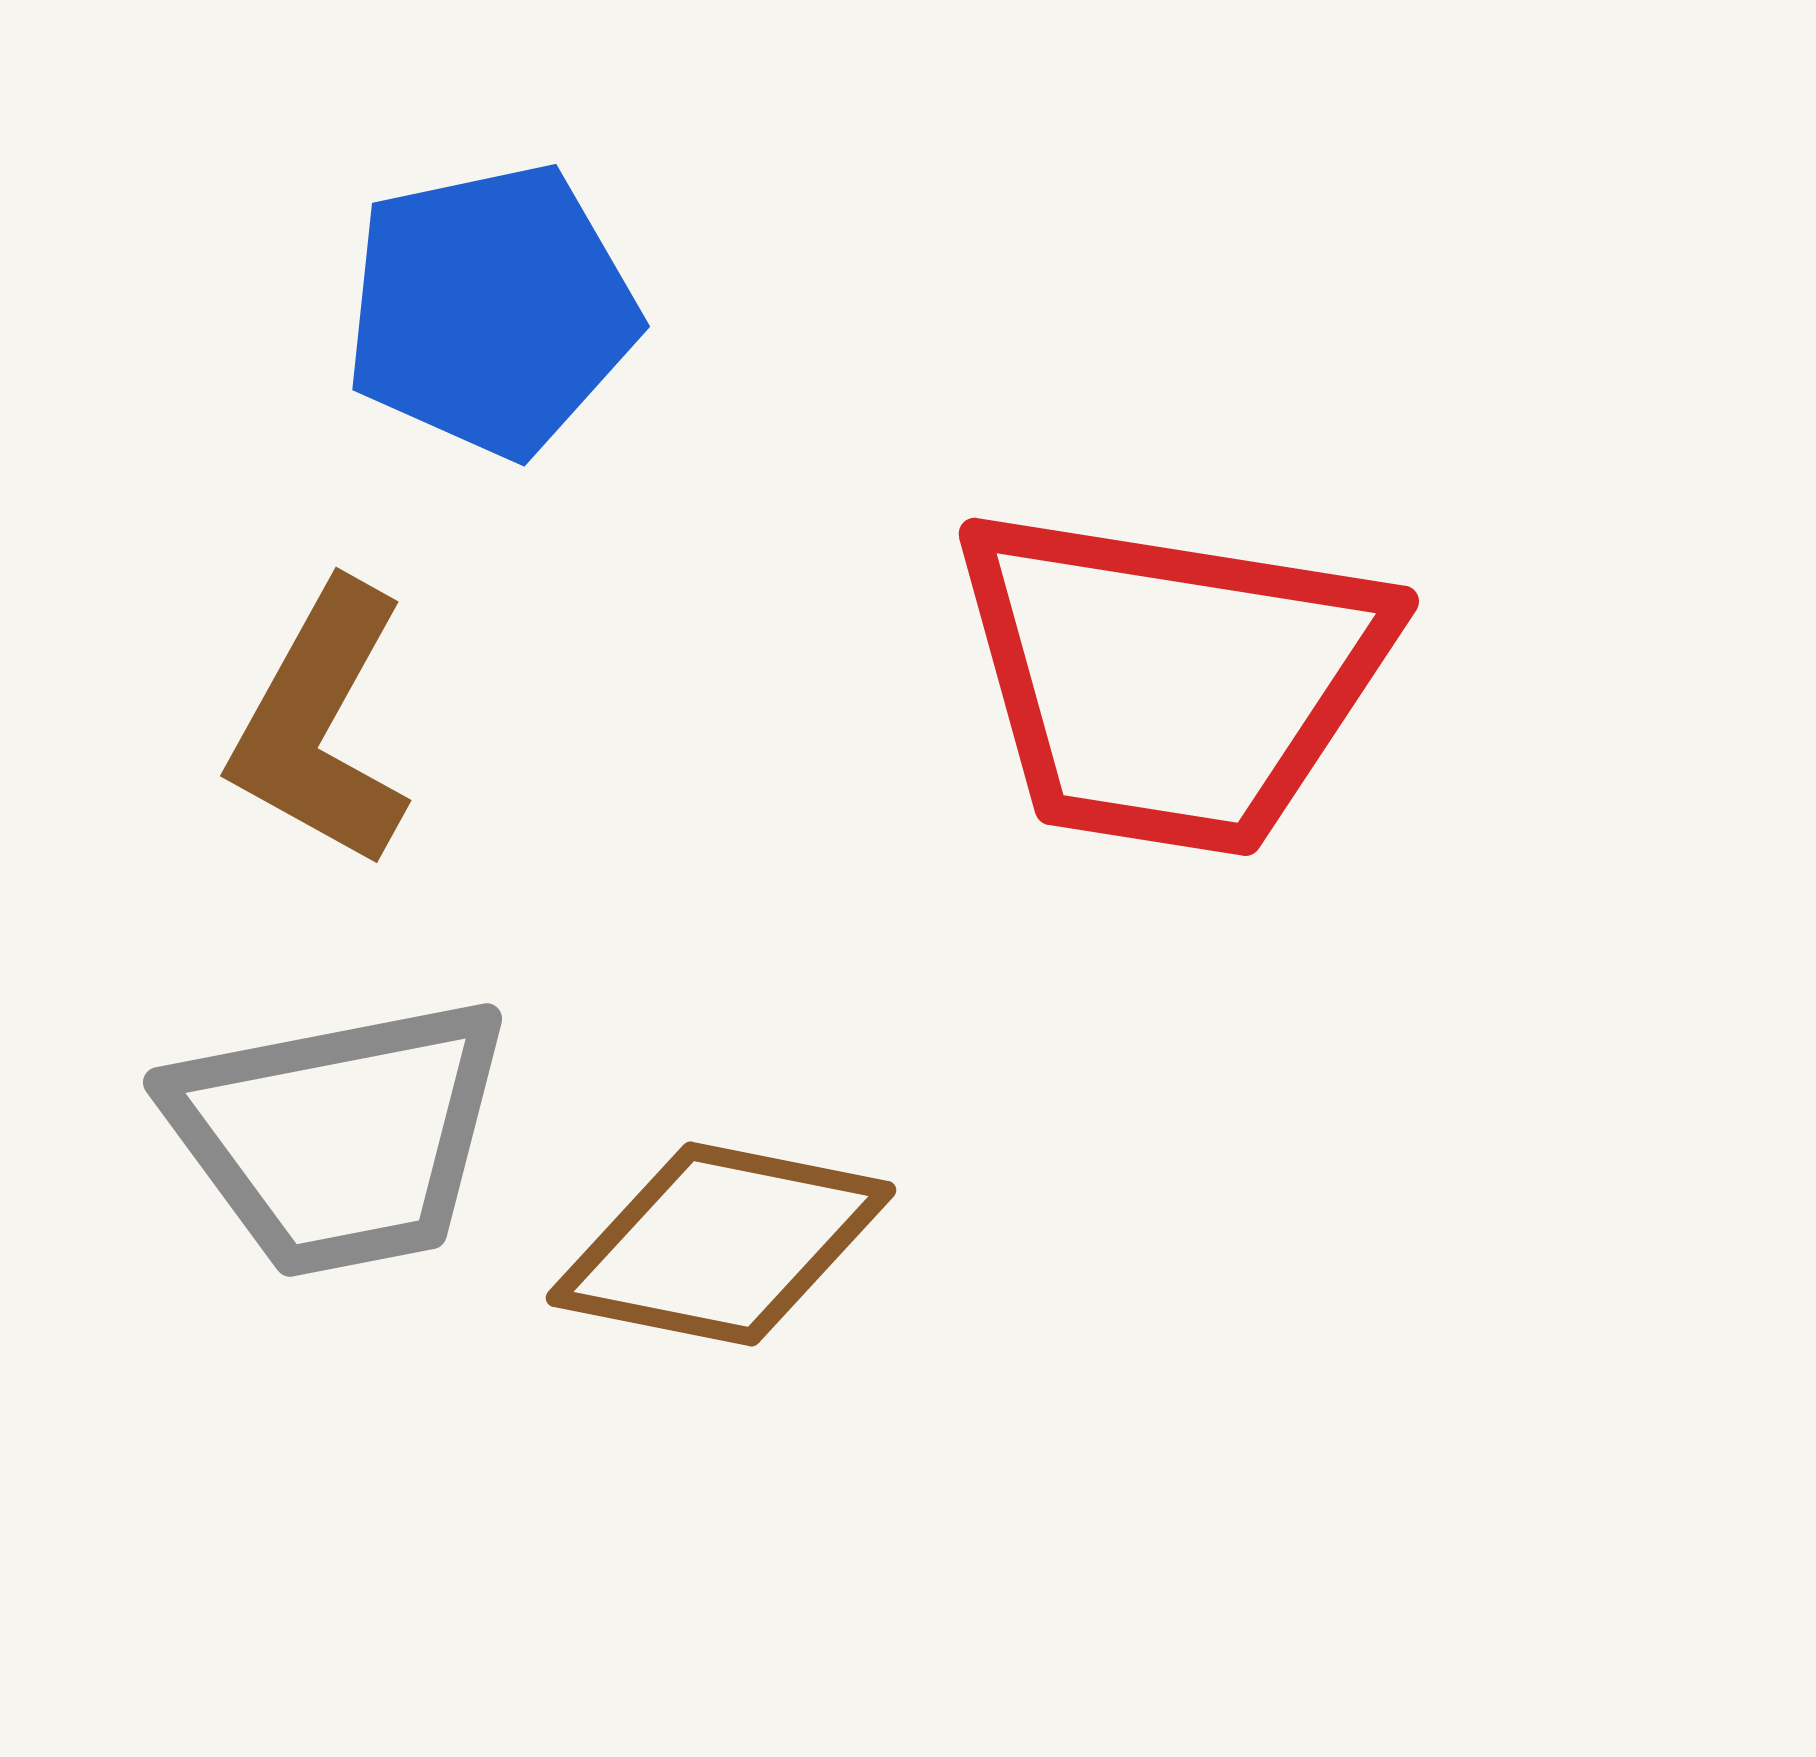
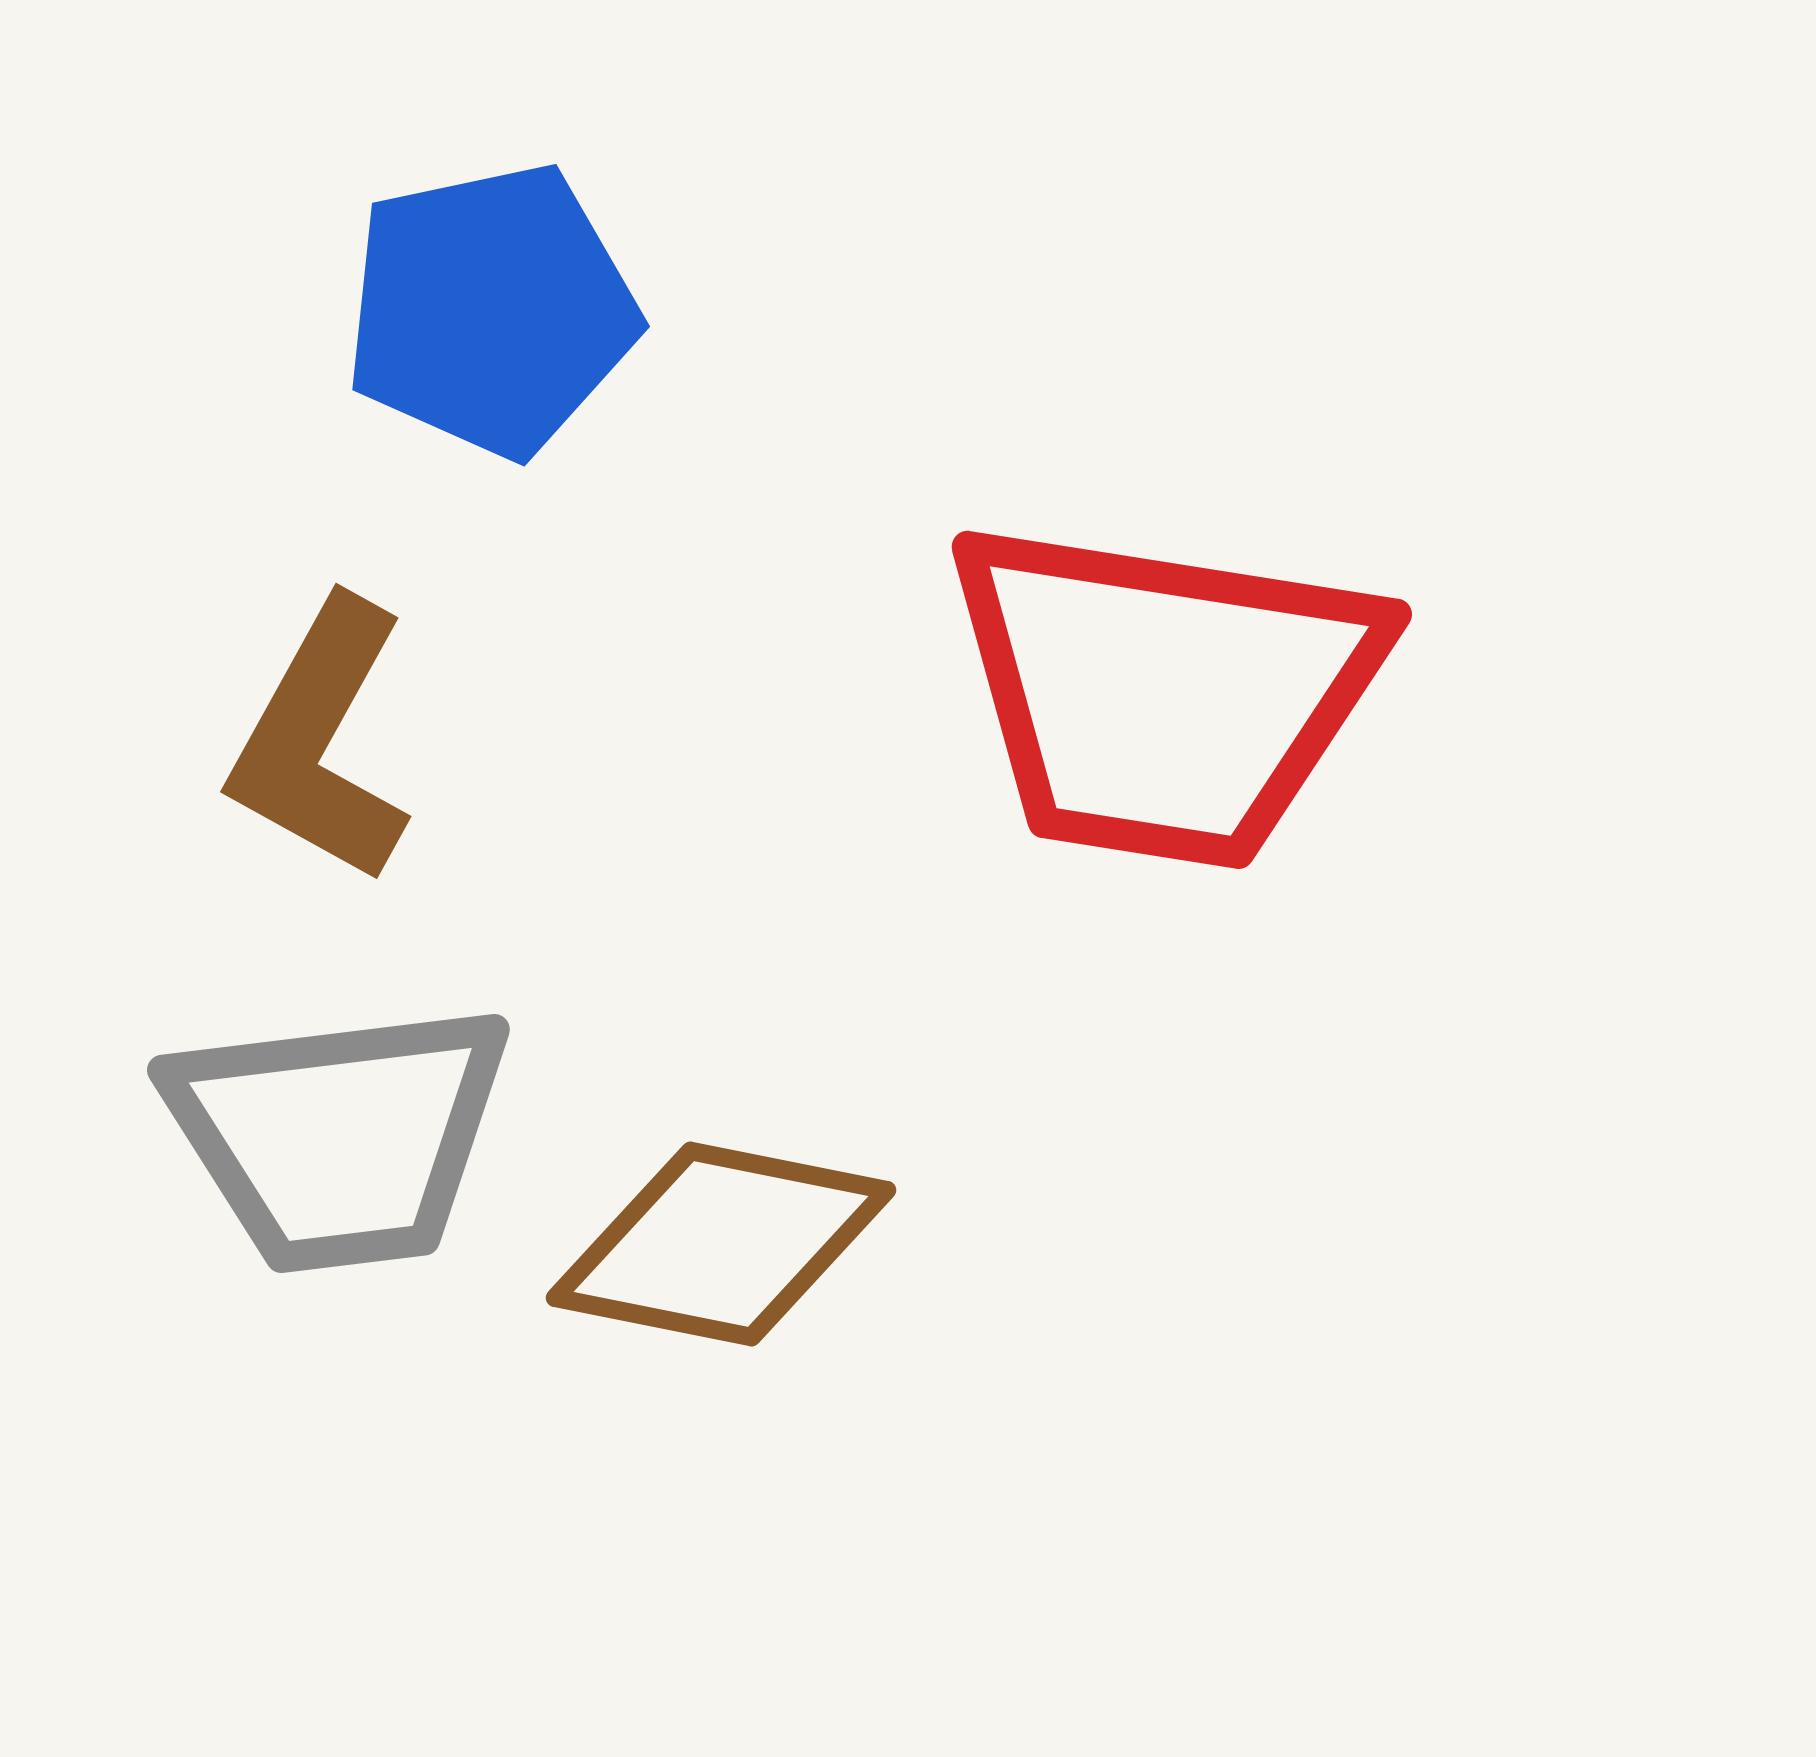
red trapezoid: moved 7 px left, 13 px down
brown L-shape: moved 16 px down
gray trapezoid: rotated 4 degrees clockwise
